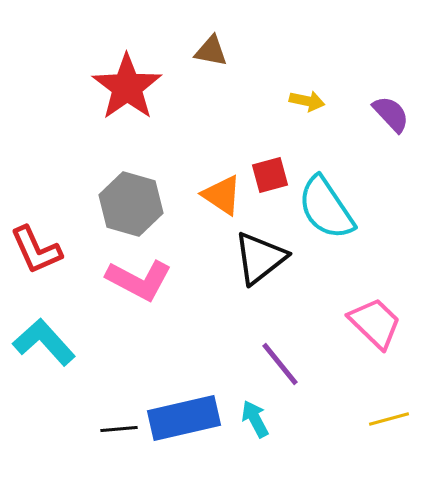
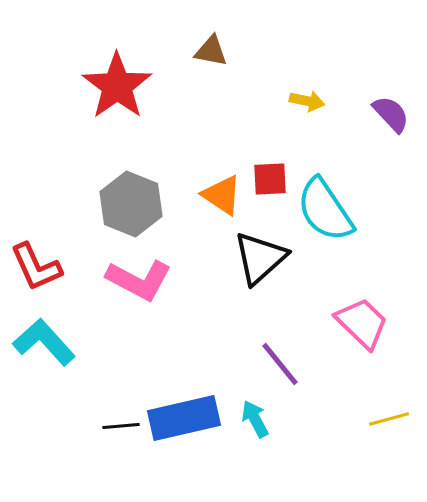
red star: moved 10 px left, 1 px up
red square: moved 4 px down; rotated 12 degrees clockwise
gray hexagon: rotated 6 degrees clockwise
cyan semicircle: moved 1 px left, 2 px down
red L-shape: moved 17 px down
black triangle: rotated 4 degrees counterclockwise
pink trapezoid: moved 13 px left
black line: moved 2 px right, 3 px up
